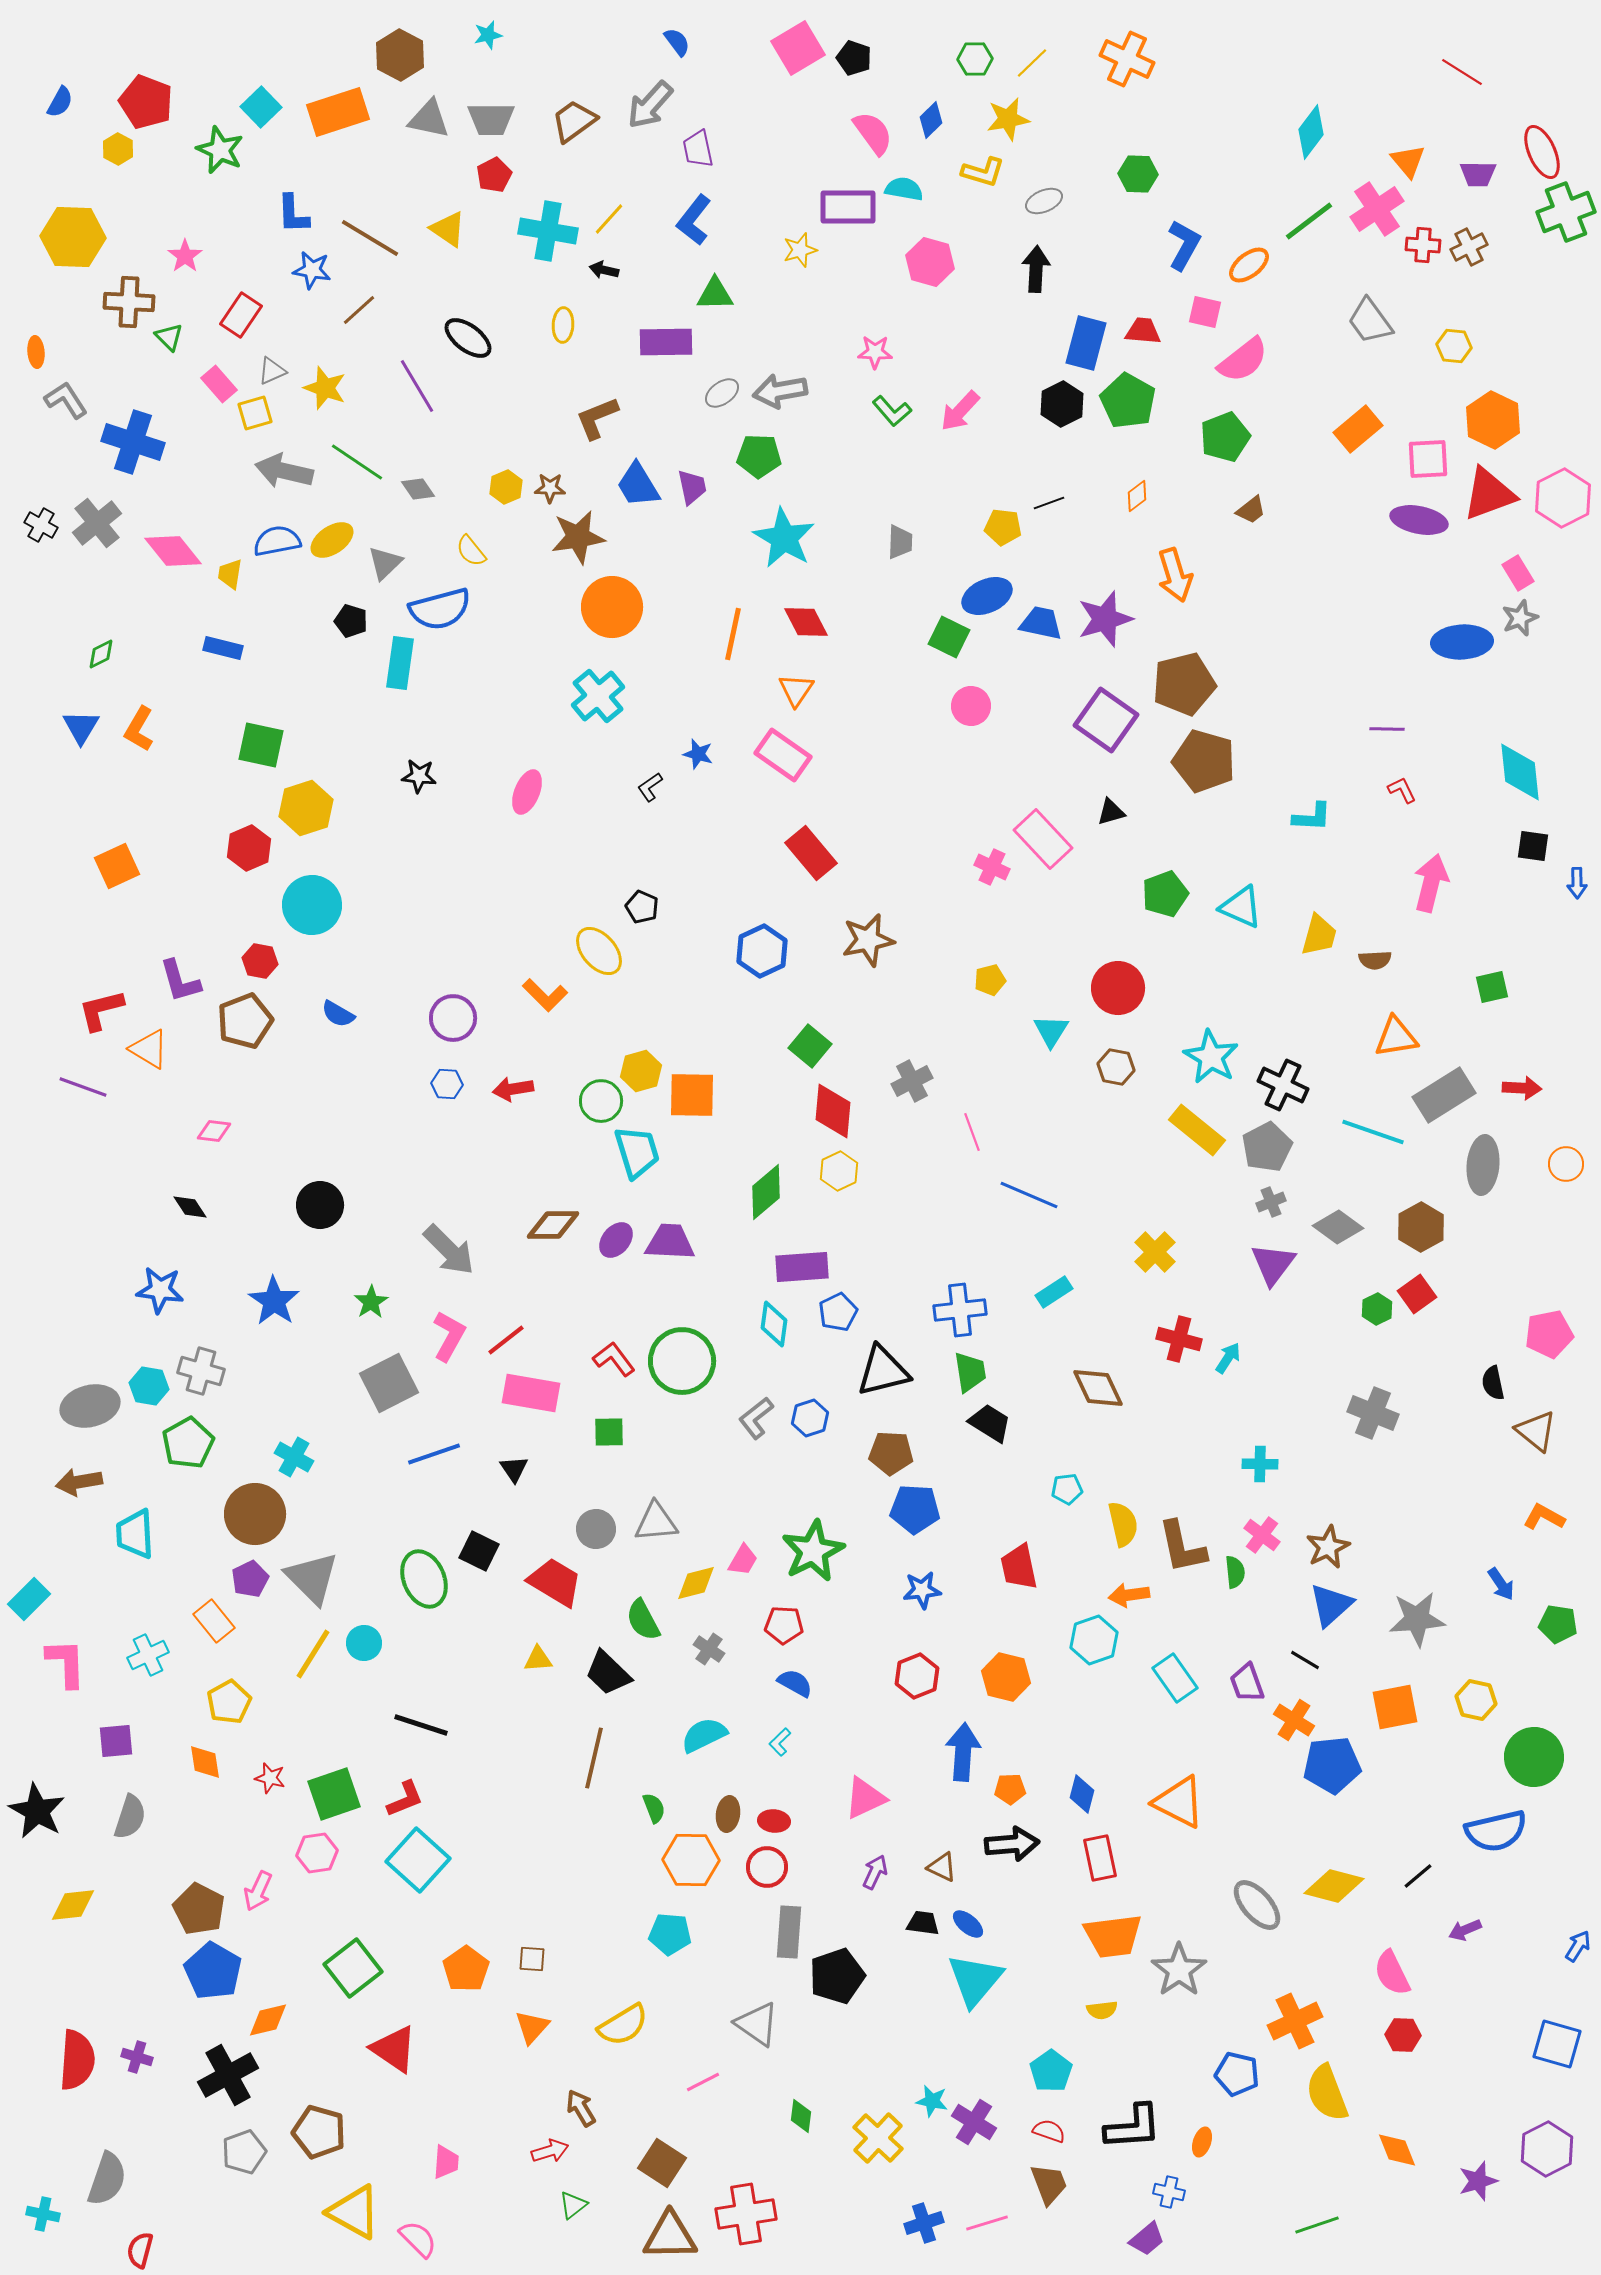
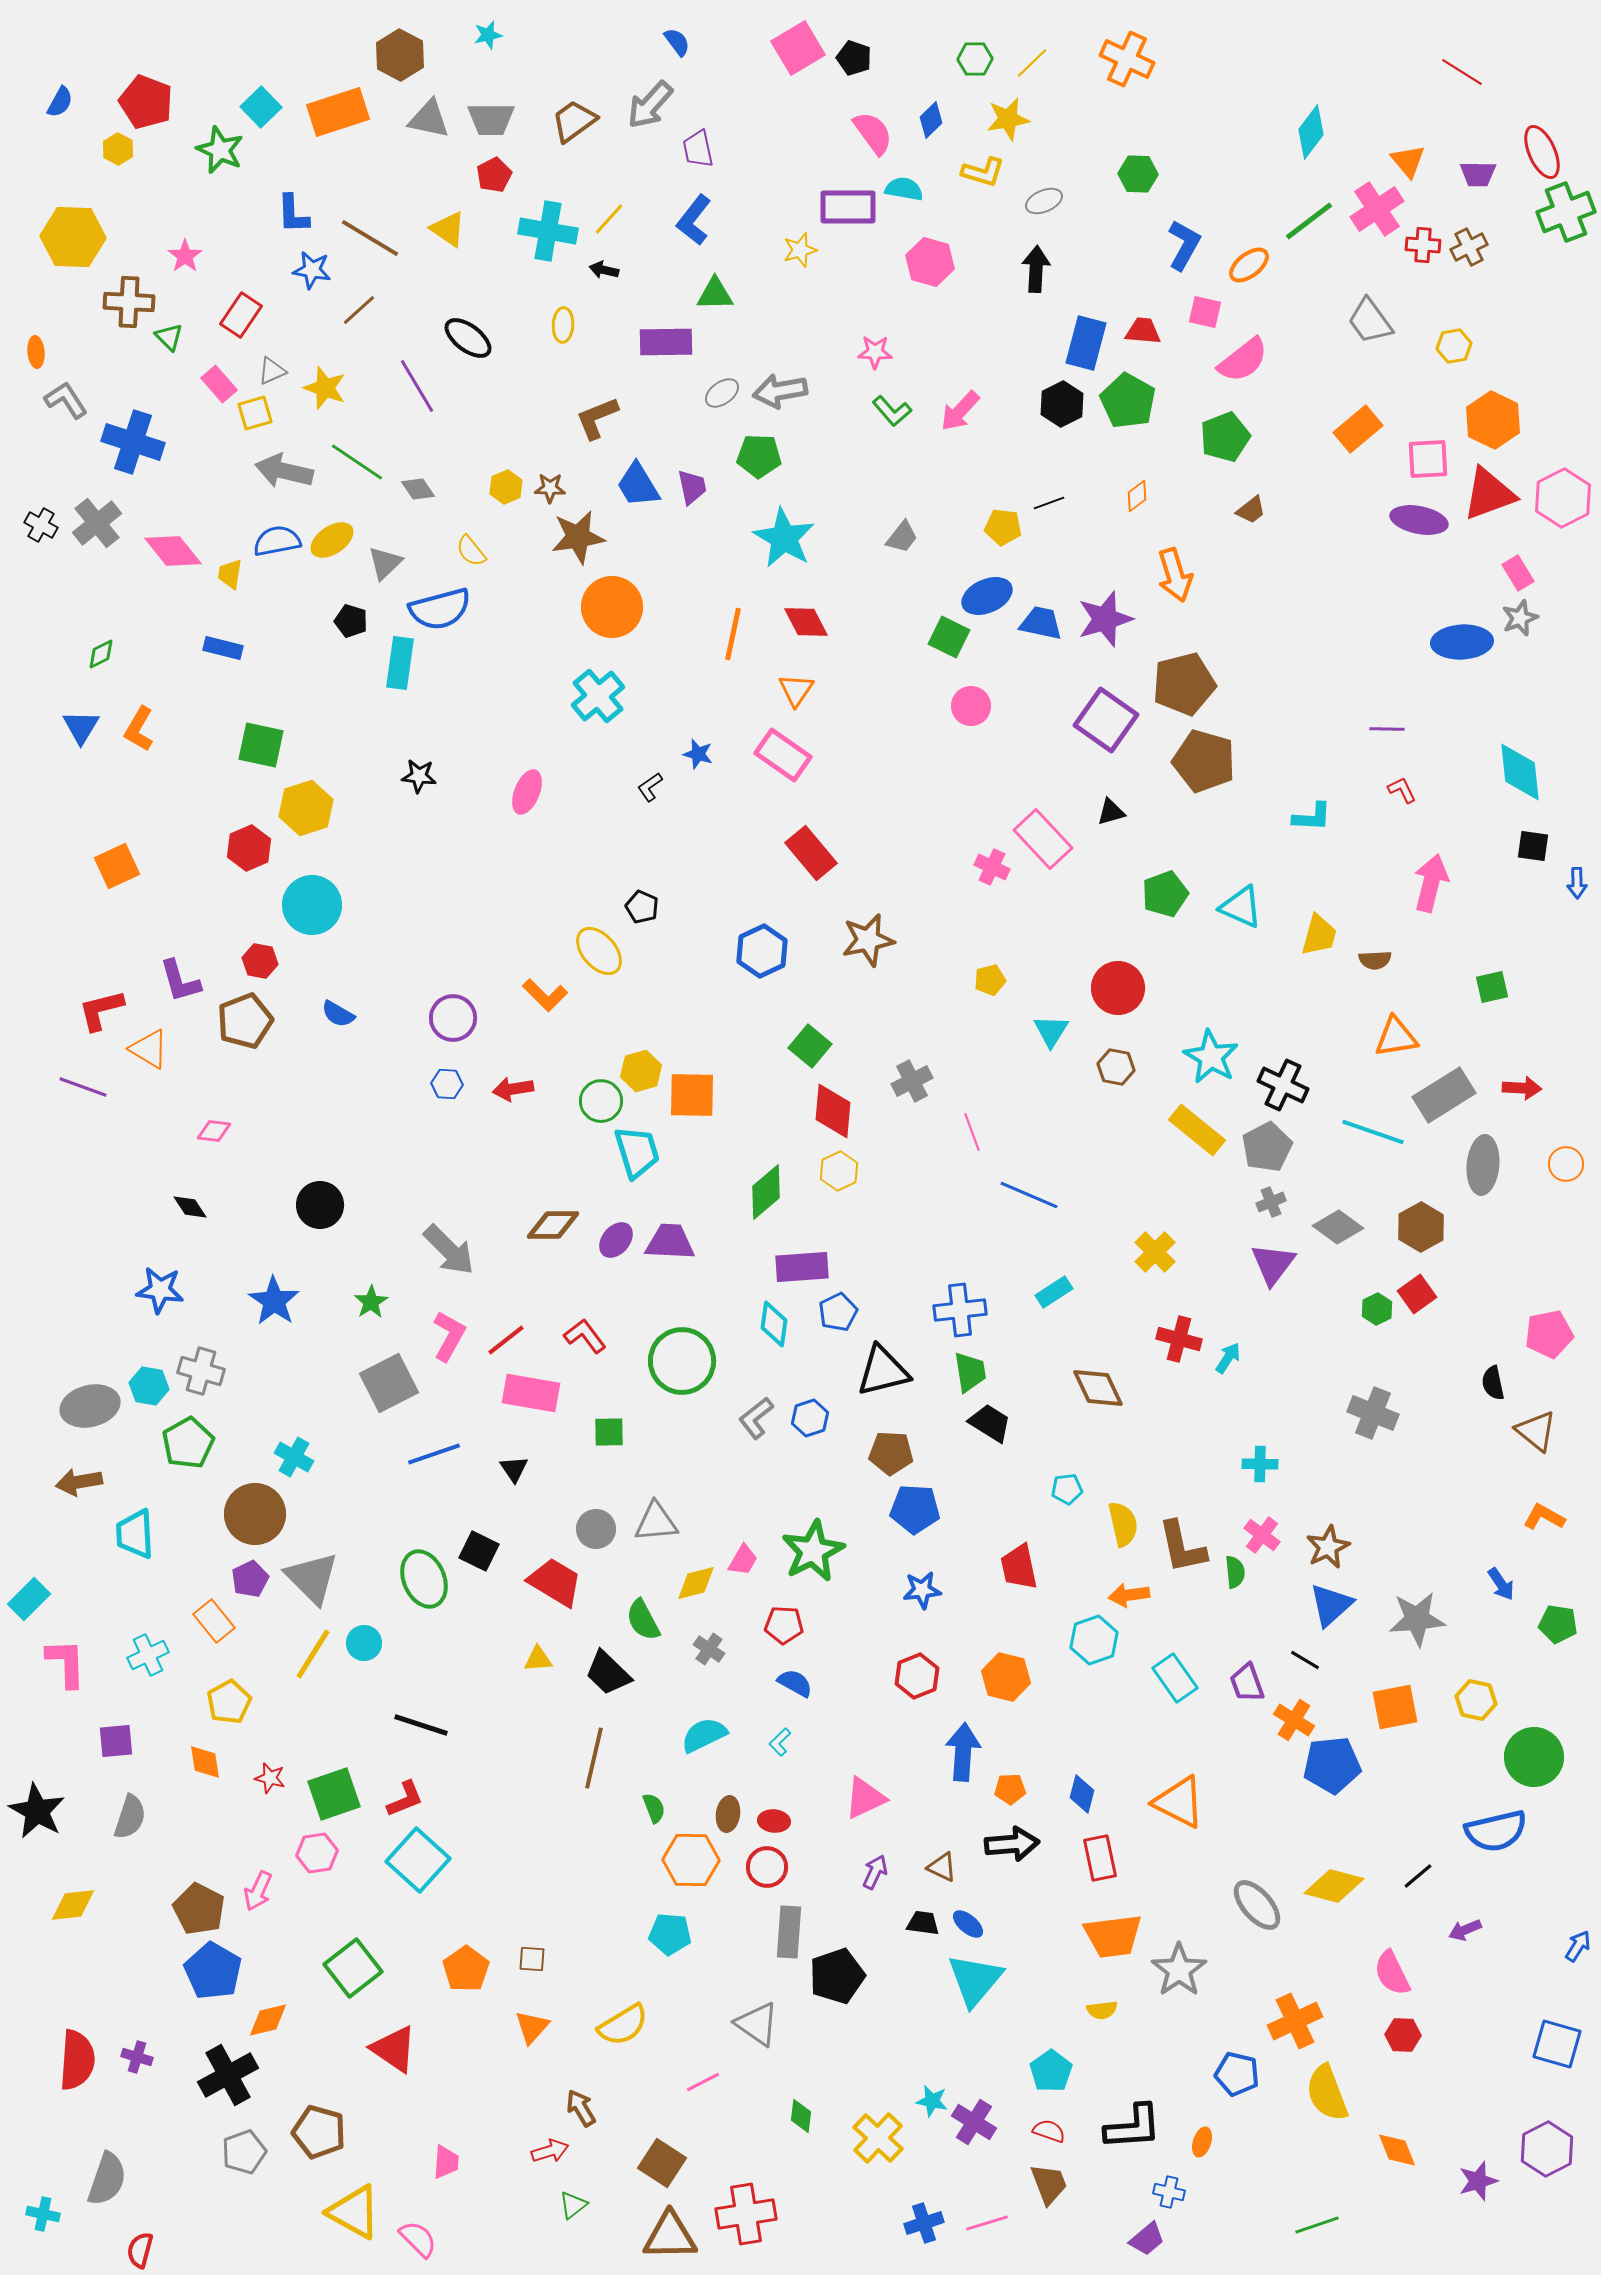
yellow hexagon at (1454, 346): rotated 16 degrees counterclockwise
gray trapezoid at (900, 542): moved 2 px right, 5 px up; rotated 36 degrees clockwise
red L-shape at (614, 1359): moved 29 px left, 23 px up
